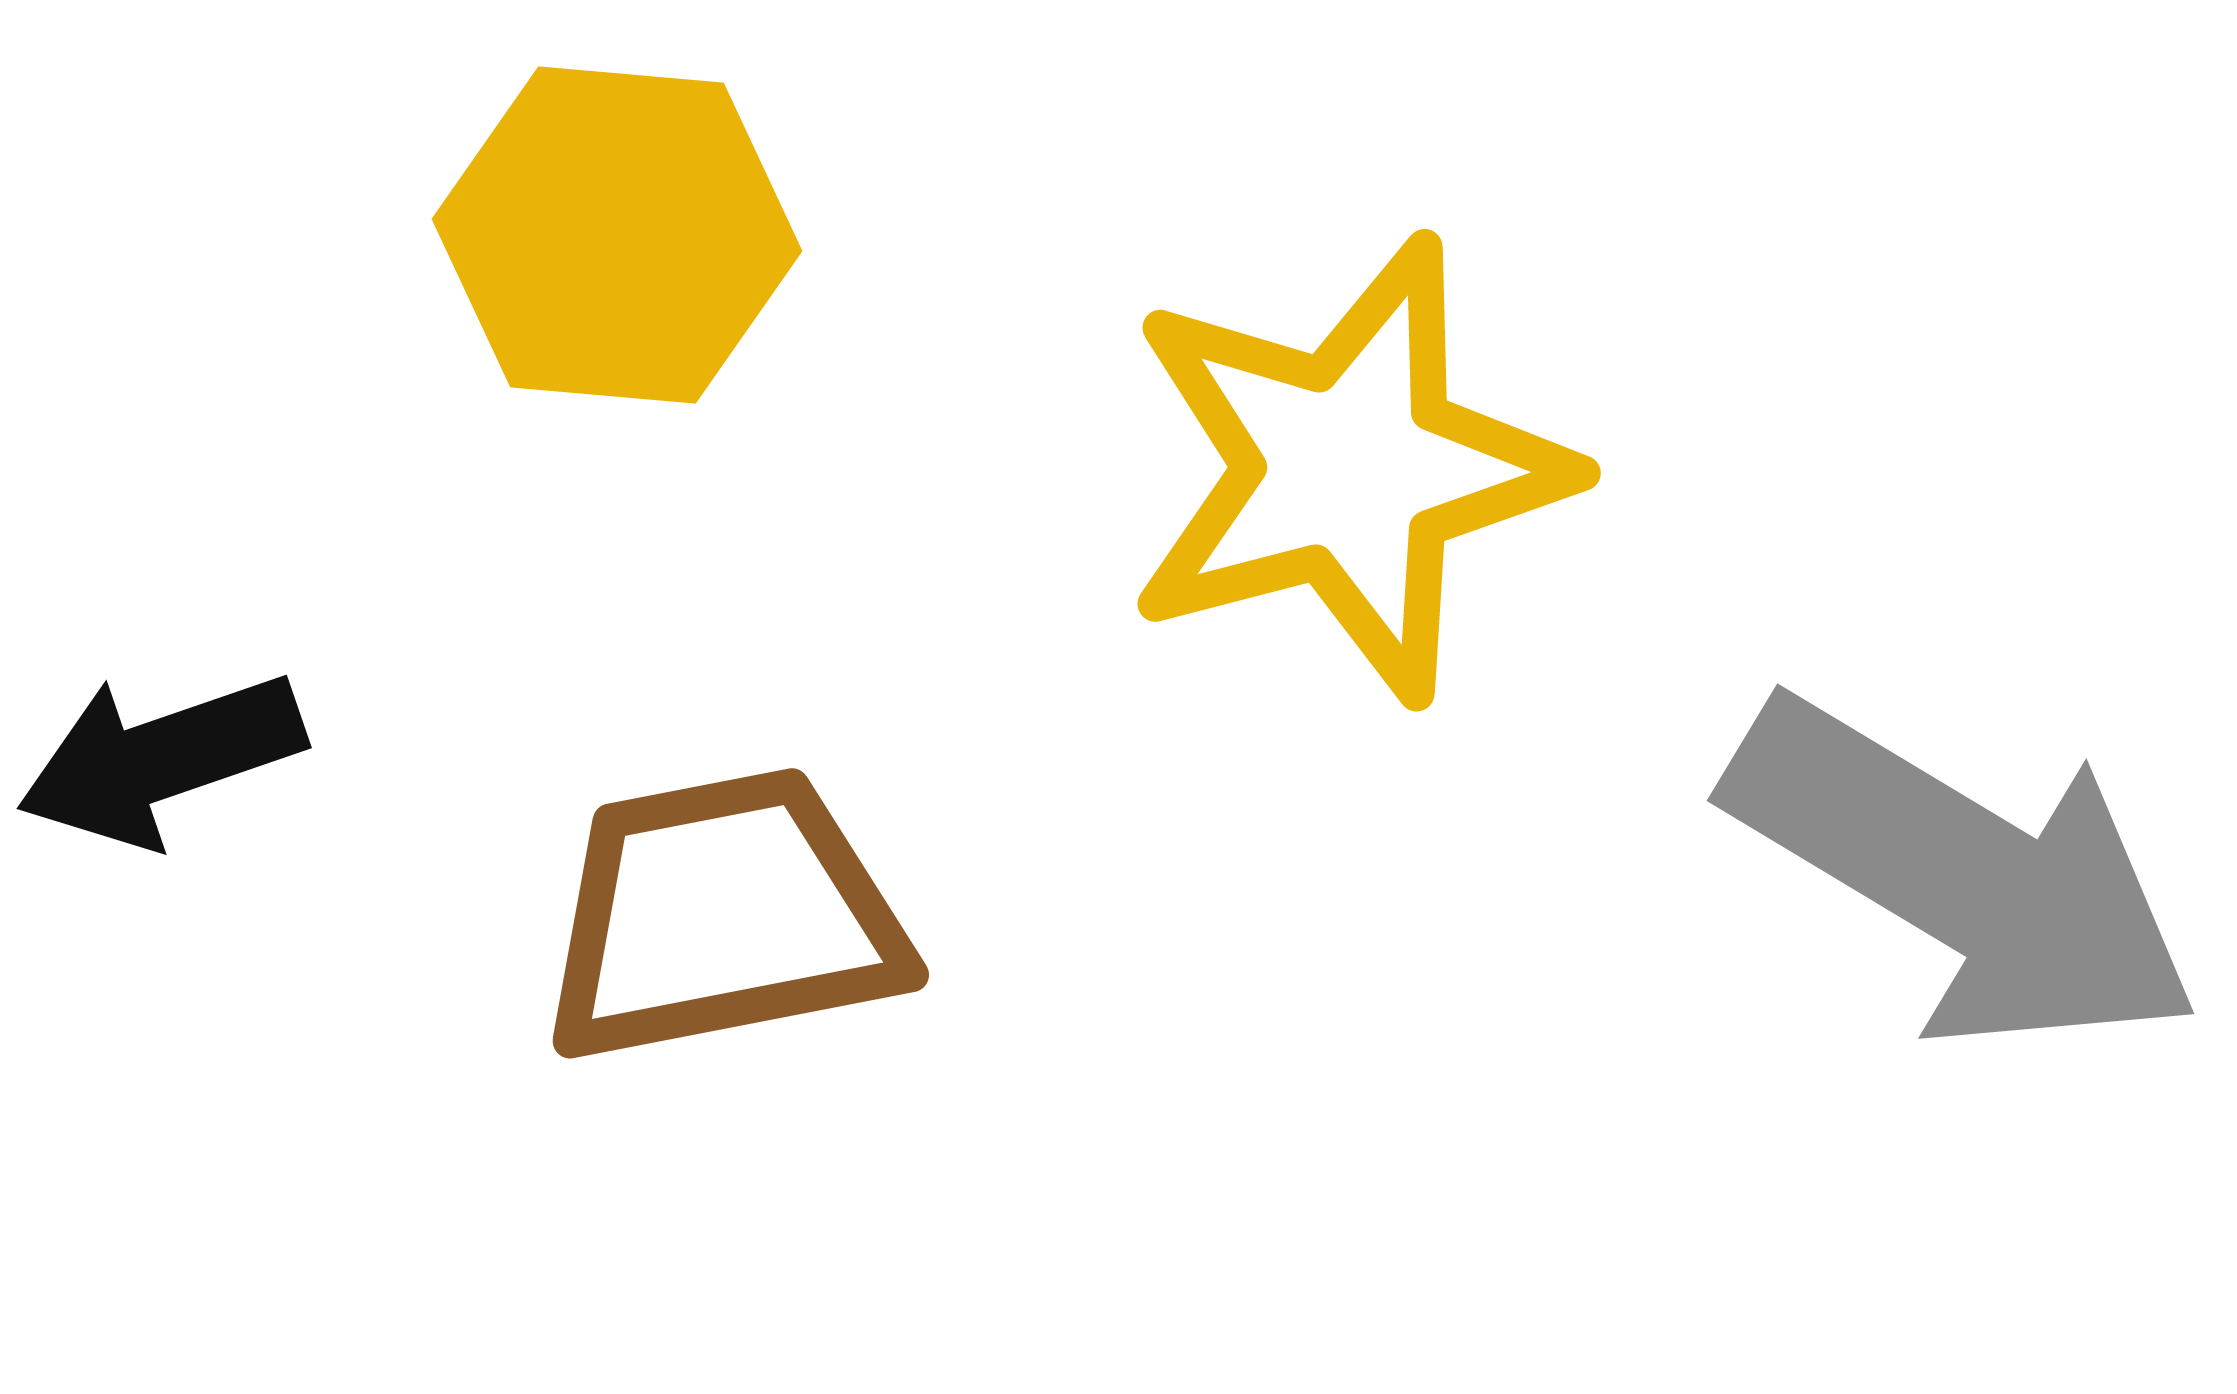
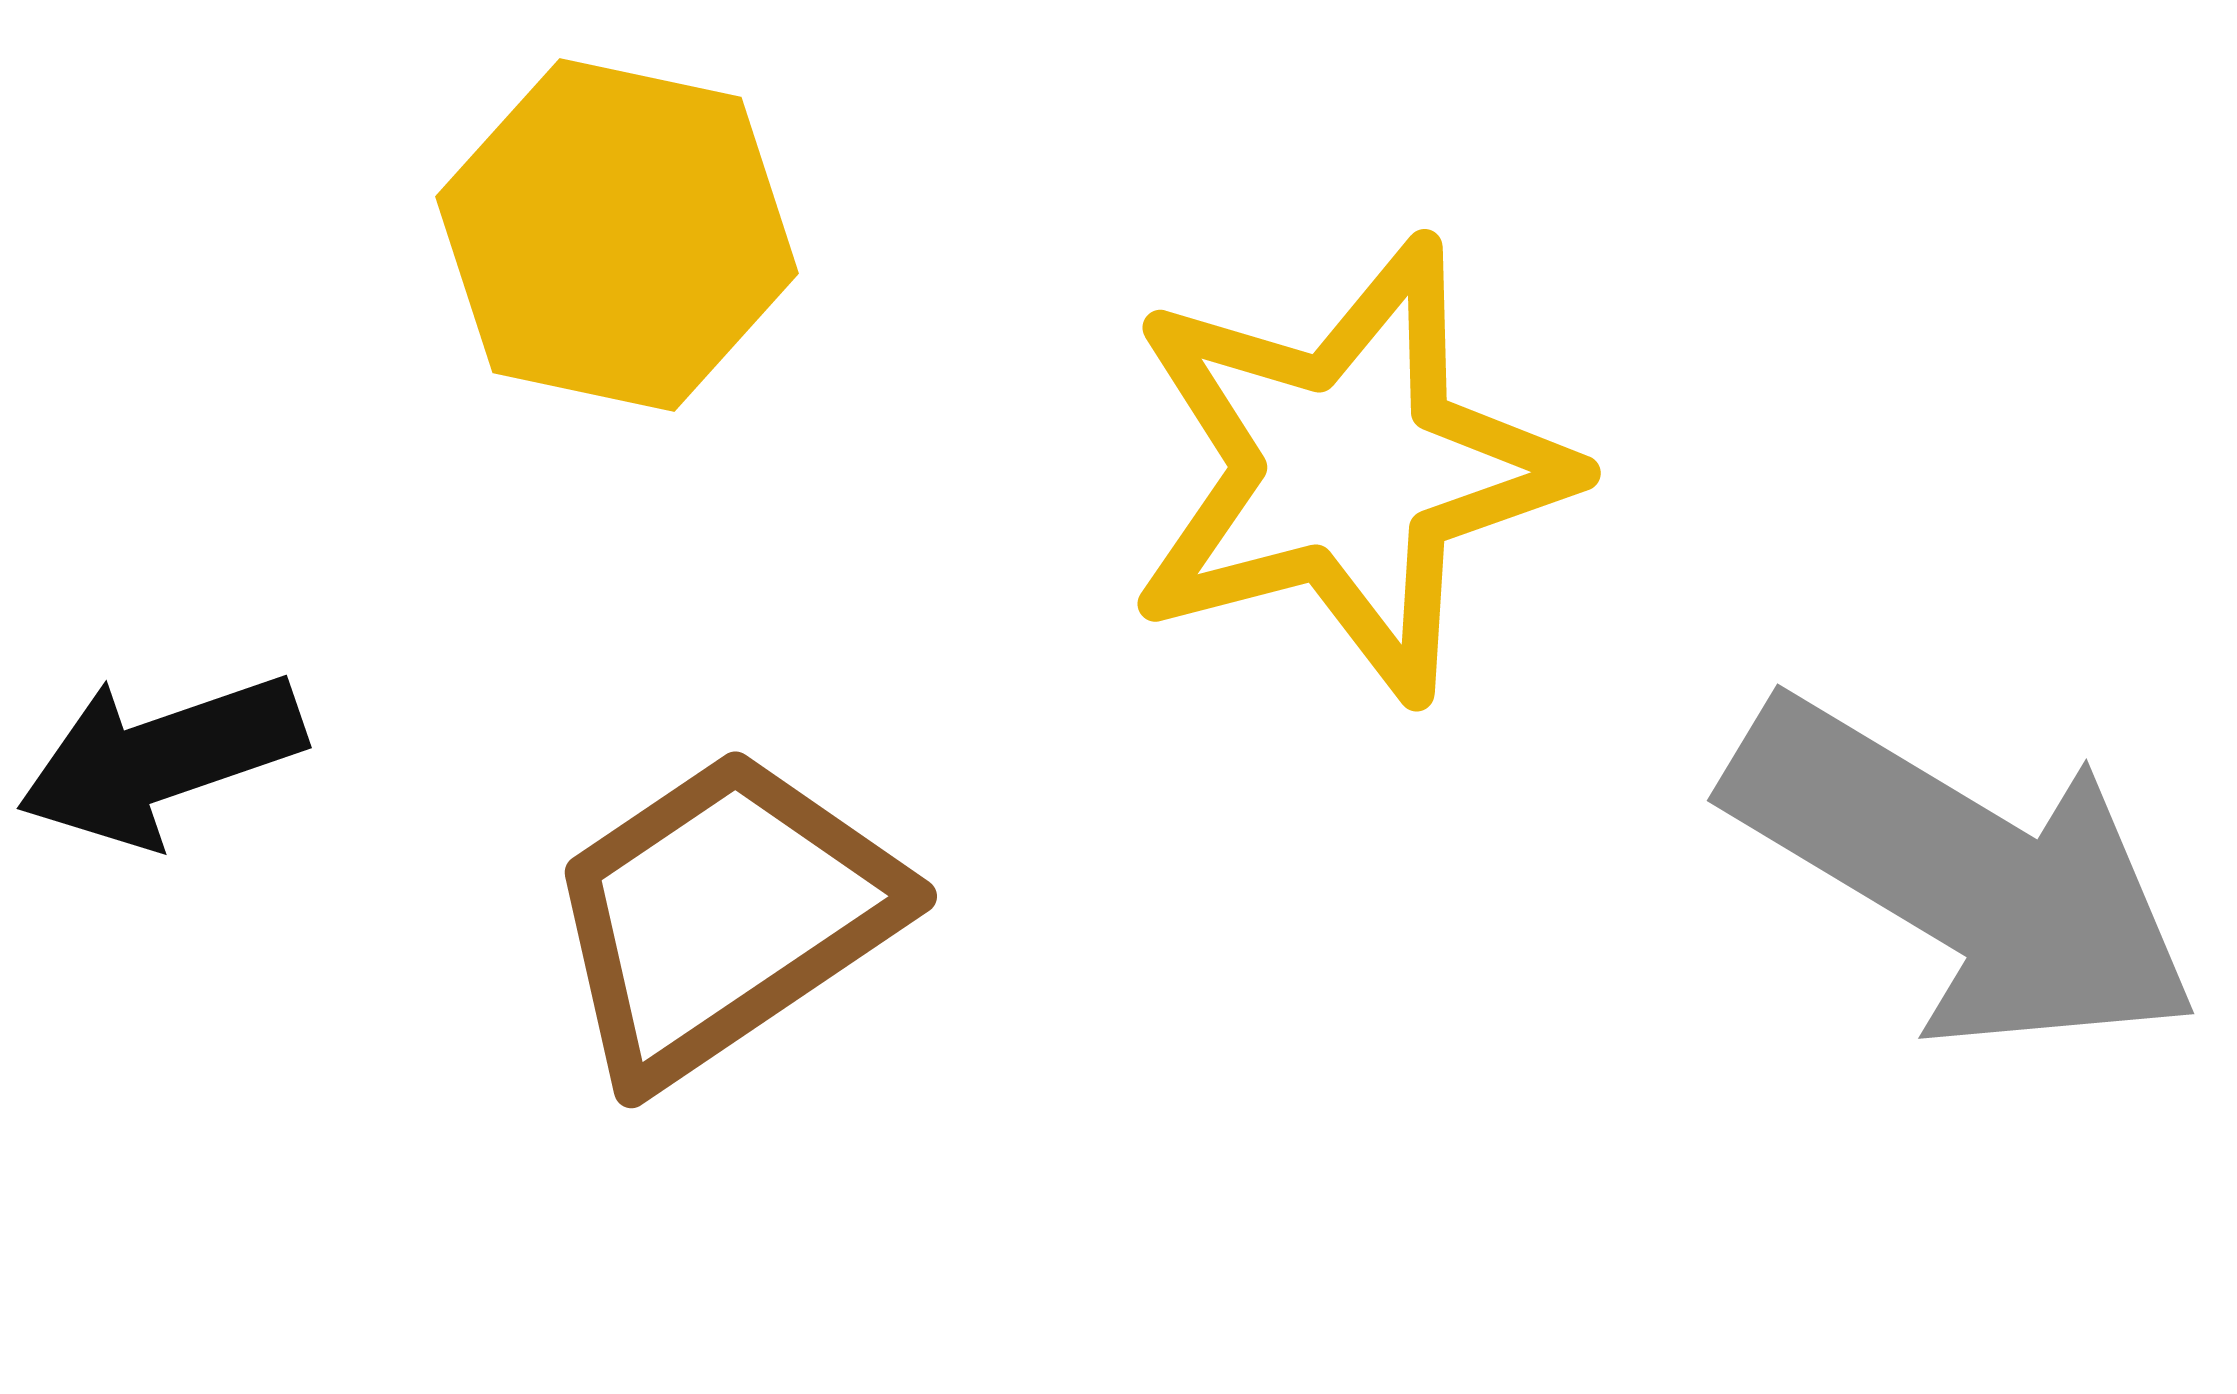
yellow hexagon: rotated 7 degrees clockwise
brown trapezoid: rotated 23 degrees counterclockwise
